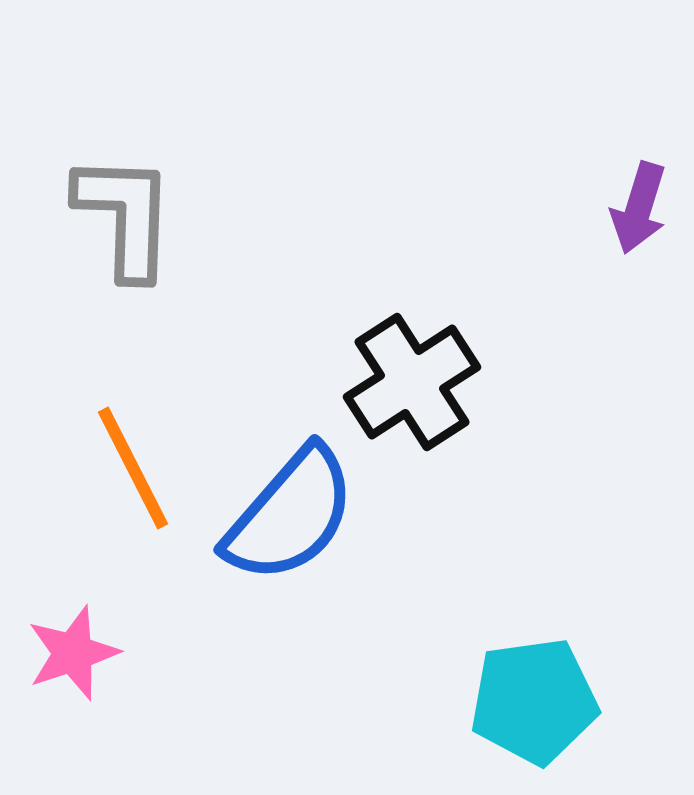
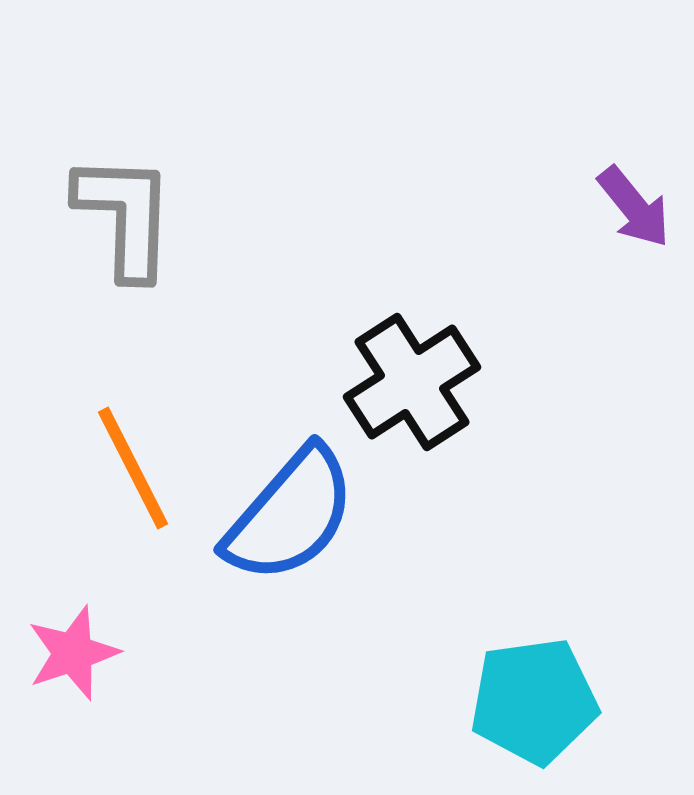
purple arrow: moved 5 px left, 1 px up; rotated 56 degrees counterclockwise
